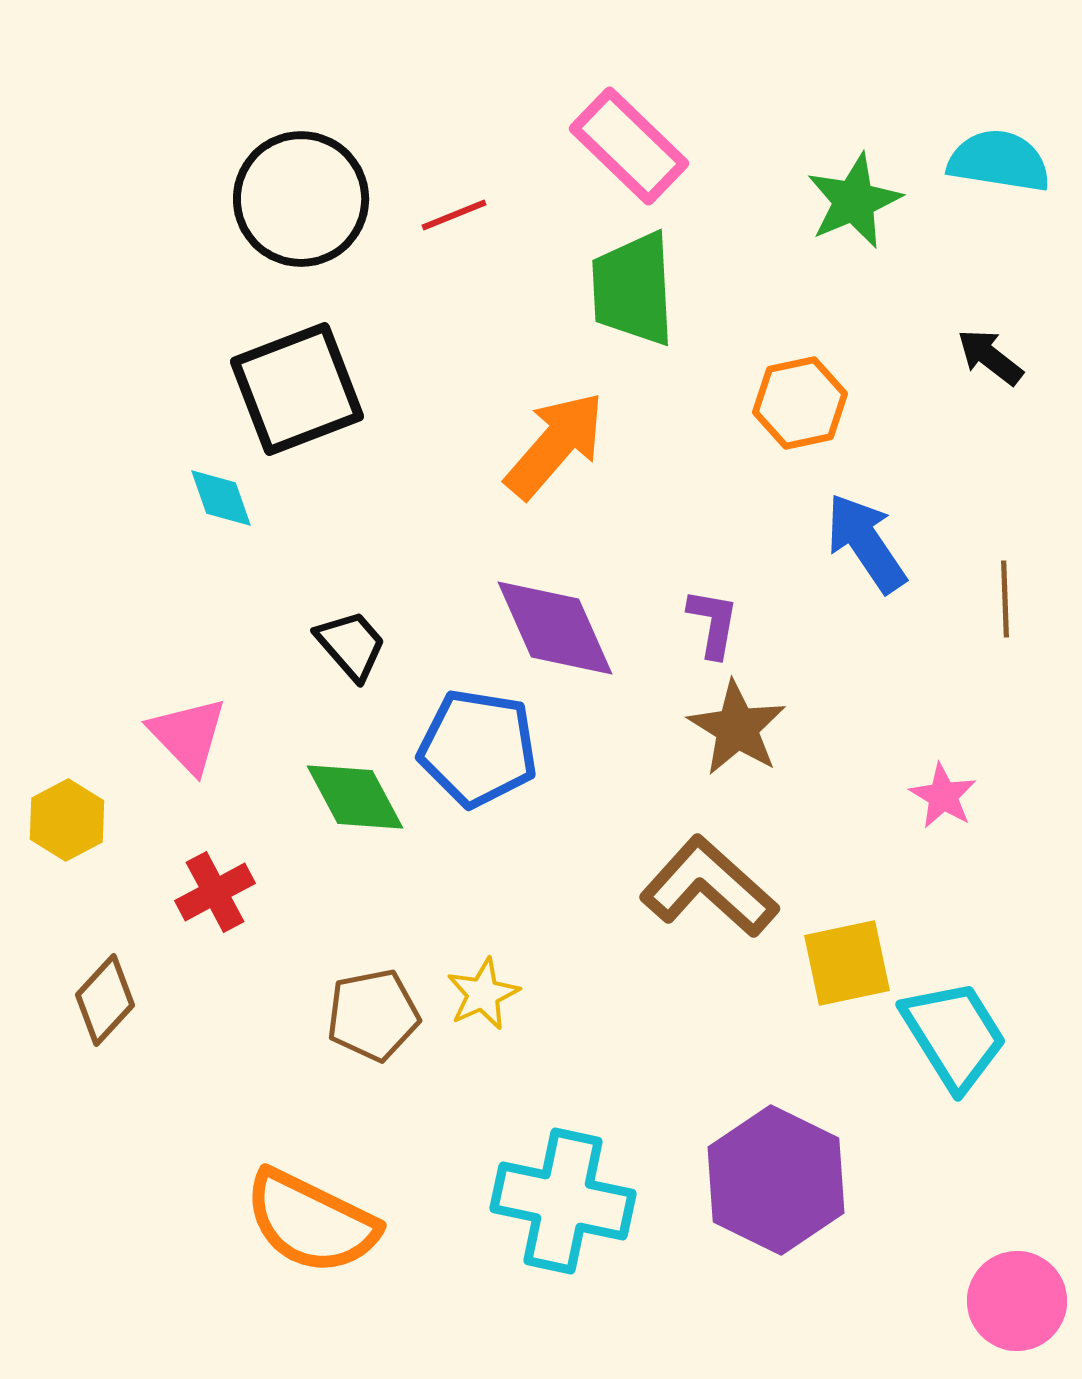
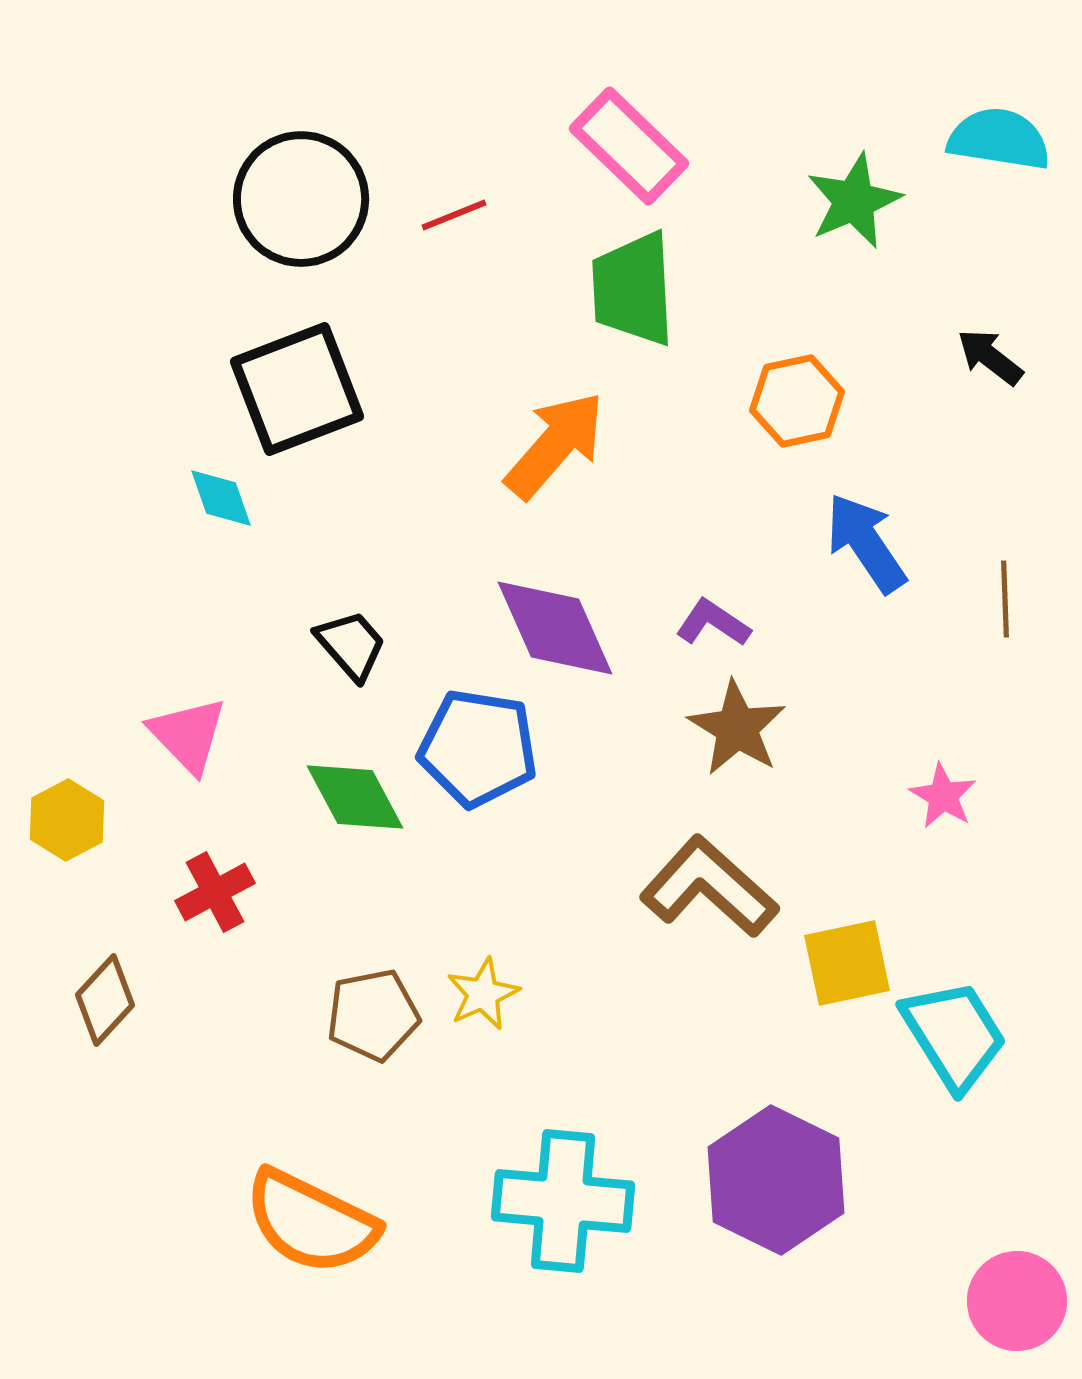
cyan semicircle: moved 22 px up
orange hexagon: moved 3 px left, 2 px up
purple L-shape: rotated 66 degrees counterclockwise
cyan cross: rotated 7 degrees counterclockwise
